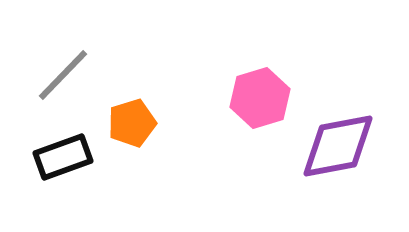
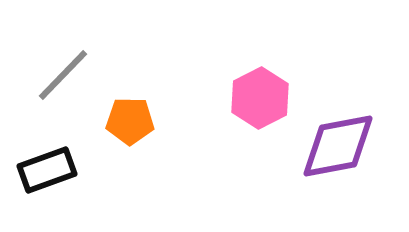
pink hexagon: rotated 10 degrees counterclockwise
orange pentagon: moved 2 px left, 2 px up; rotated 18 degrees clockwise
black rectangle: moved 16 px left, 13 px down
